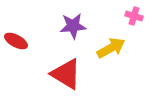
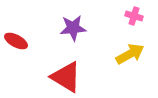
purple star: moved 2 px down
yellow arrow: moved 19 px right, 6 px down
red triangle: moved 3 px down
